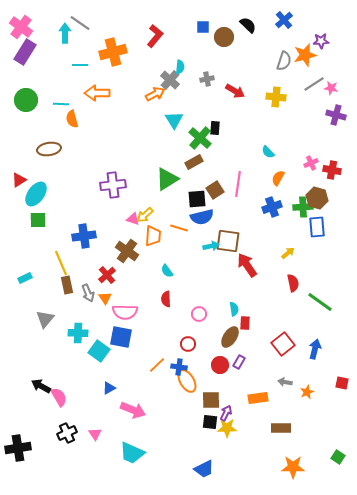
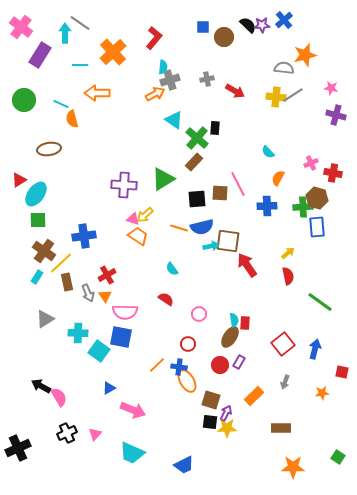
red L-shape at (155, 36): moved 1 px left, 2 px down
purple star at (321, 41): moved 59 px left, 16 px up
purple rectangle at (25, 52): moved 15 px right, 3 px down
orange cross at (113, 52): rotated 28 degrees counterclockwise
gray semicircle at (284, 61): moved 7 px down; rotated 102 degrees counterclockwise
cyan semicircle at (180, 67): moved 17 px left
gray cross at (170, 80): rotated 30 degrees clockwise
gray line at (314, 84): moved 21 px left, 11 px down
green circle at (26, 100): moved 2 px left
cyan line at (61, 104): rotated 21 degrees clockwise
cyan triangle at (174, 120): rotated 24 degrees counterclockwise
green cross at (200, 138): moved 3 px left
brown rectangle at (194, 162): rotated 18 degrees counterclockwise
red cross at (332, 170): moved 1 px right, 3 px down
green triangle at (167, 179): moved 4 px left
pink line at (238, 184): rotated 35 degrees counterclockwise
purple cross at (113, 185): moved 11 px right; rotated 10 degrees clockwise
brown square at (215, 190): moved 5 px right, 3 px down; rotated 36 degrees clockwise
blue cross at (272, 207): moved 5 px left, 1 px up; rotated 18 degrees clockwise
blue semicircle at (202, 217): moved 10 px down
orange trapezoid at (153, 236): moved 15 px left; rotated 60 degrees counterclockwise
brown cross at (127, 251): moved 83 px left
yellow line at (61, 263): rotated 70 degrees clockwise
cyan semicircle at (167, 271): moved 5 px right, 2 px up
red cross at (107, 275): rotated 12 degrees clockwise
cyan rectangle at (25, 278): moved 12 px right, 1 px up; rotated 32 degrees counterclockwise
red semicircle at (293, 283): moved 5 px left, 7 px up
brown rectangle at (67, 285): moved 3 px up
orange triangle at (105, 298): moved 2 px up
red semicircle at (166, 299): rotated 126 degrees clockwise
cyan semicircle at (234, 309): moved 11 px down
gray triangle at (45, 319): rotated 18 degrees clockwise
gray arrow at (285, 382): rotated 80 degrees counterclockwise
red square at (342, 383): moved 11 px up
orange star at (307, 392): moved 15 px right, 1 px down; rotated 16 degrees clockwise
orange rectangle at (258, 398): moved 4 px left, 2 px up; rotated 36 degrees counterclockwise
brown square at (211, 400): rotated 18 degrees clockwise
pink triangle at (95, 434): rotated 16 degrees clockwise
black cross at (18, 448): rotated 15 degrees counterclockwise
blue trapezoid at (204, 469): moved 20 px left, 4 px up
